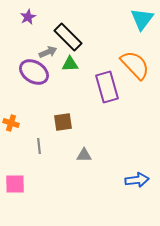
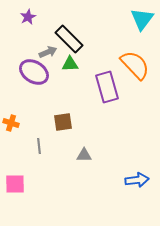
black rectangle: moved 1 px right, 2 px down
